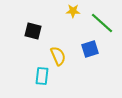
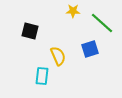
black square: moved 3 px left
